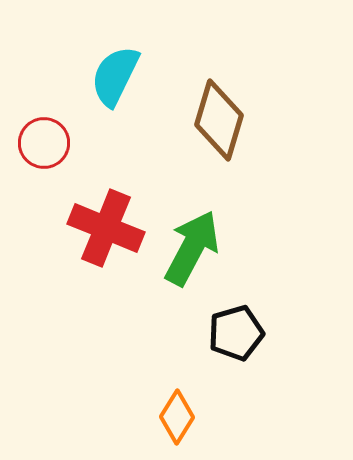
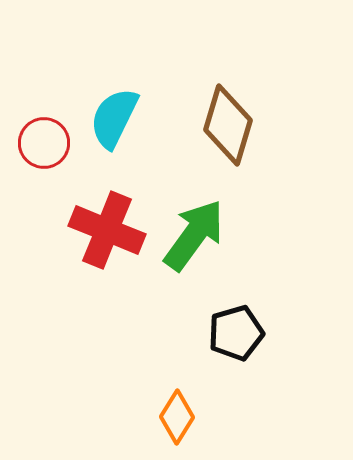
cyan semicircle: moved 1 px left, 42 px down
brown diamond: moved 9 px right, 5 px down
red cross: moved 1 px right, 2 px down
green arrow: moved 2 px right, 13 px up; rotated 8 degrees clockwise
